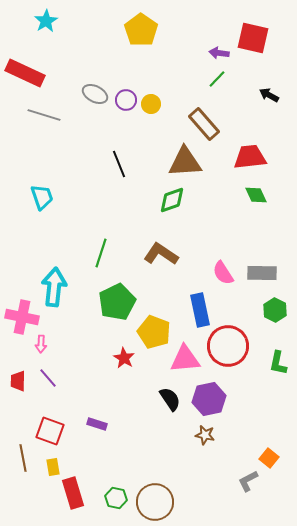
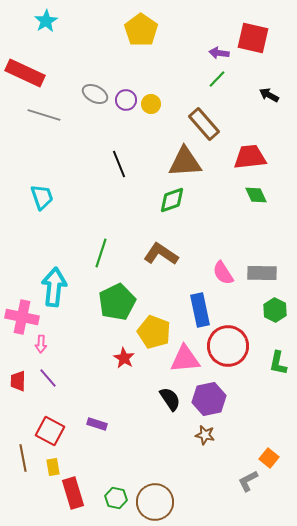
red square at (50, 431): rotated 8 degrees clockwise
